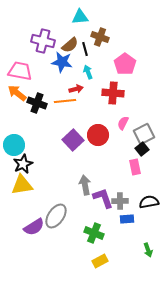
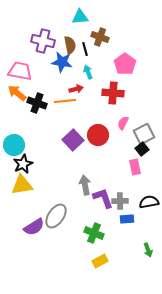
brown semicircle: rotated 60 degrees counterclockwise
